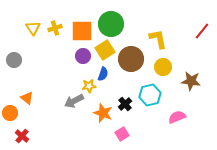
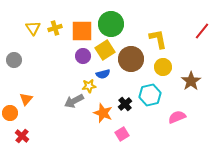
blue semicircle: rotated 56 degrees clockwise
brown star: rotated 30 degrees clockwise
orange triangle: moved 1 px left, 1 px down; rotated 32 degrees clockwise
